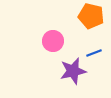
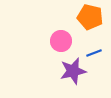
orange pentagon: moved 1 px left, 1 px down
pink circle: moved 8 px right
